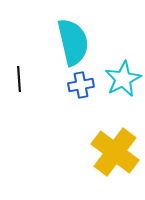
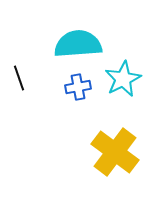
cyan semicircle: moved 5 px right, 2 px down; rotated 81 degrees counterclockwise
black line: moved 1 px up; rotated 15 degrees counterclockwise
blue cross: moved 3 px left, 2 px down
